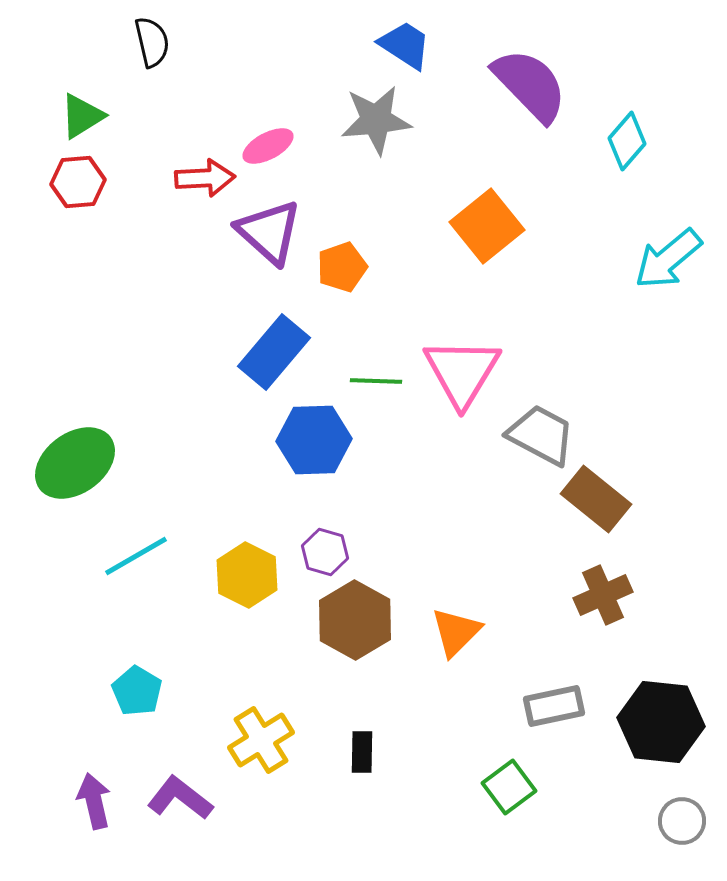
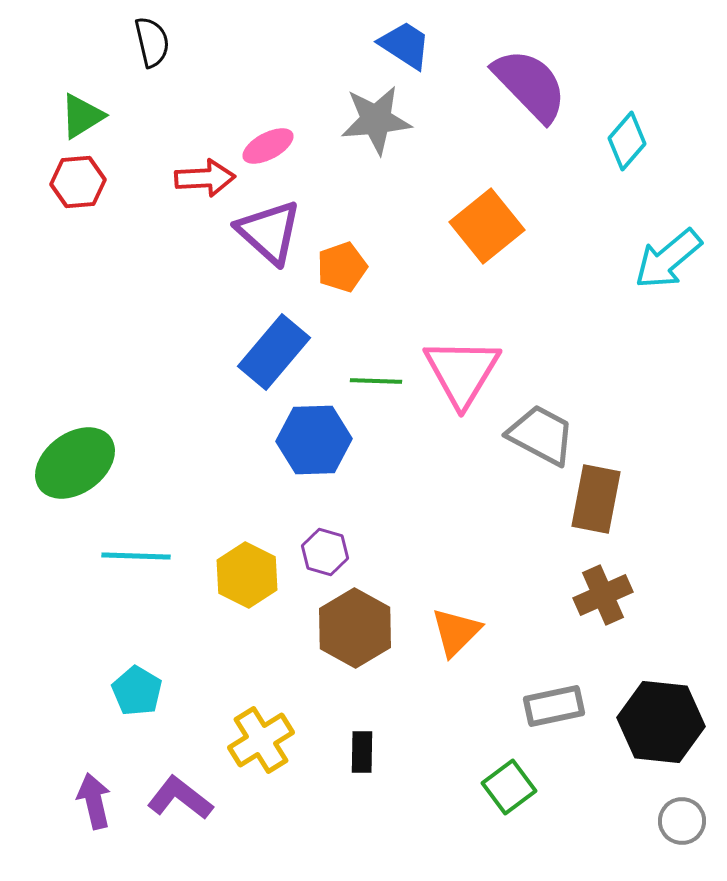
brown rectangle: rotated 62 degrees clockwise
cyan line: rotated 32 degrees clockwise
brown hexagon: moved 8 px down
